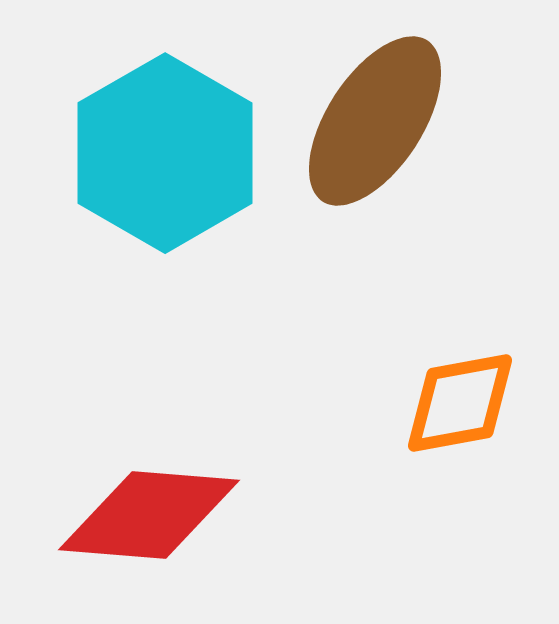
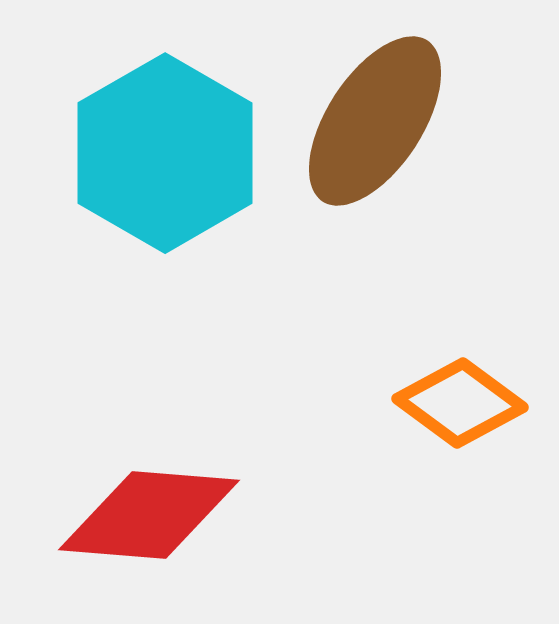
orange diamond: rotated 47 degrees clockwise
